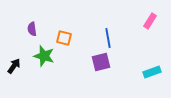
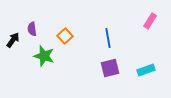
orange square: moved 1 px right, 2 px up; rotated 35 degrees clockwise
purple square: moved 9 px right, 6 px down
black arrow: moved 1 px left, 26 px up
cyan rectangle: moved 6 px left, 2 px up
